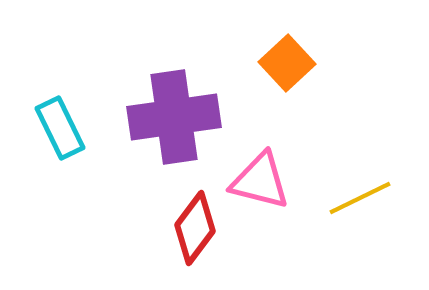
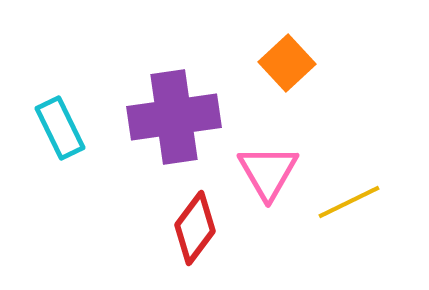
pink triangle: moved 8 px right, 9 px up; rotated 46 degrees clockwise
yellow line: moved 11 px left, 4 px down
